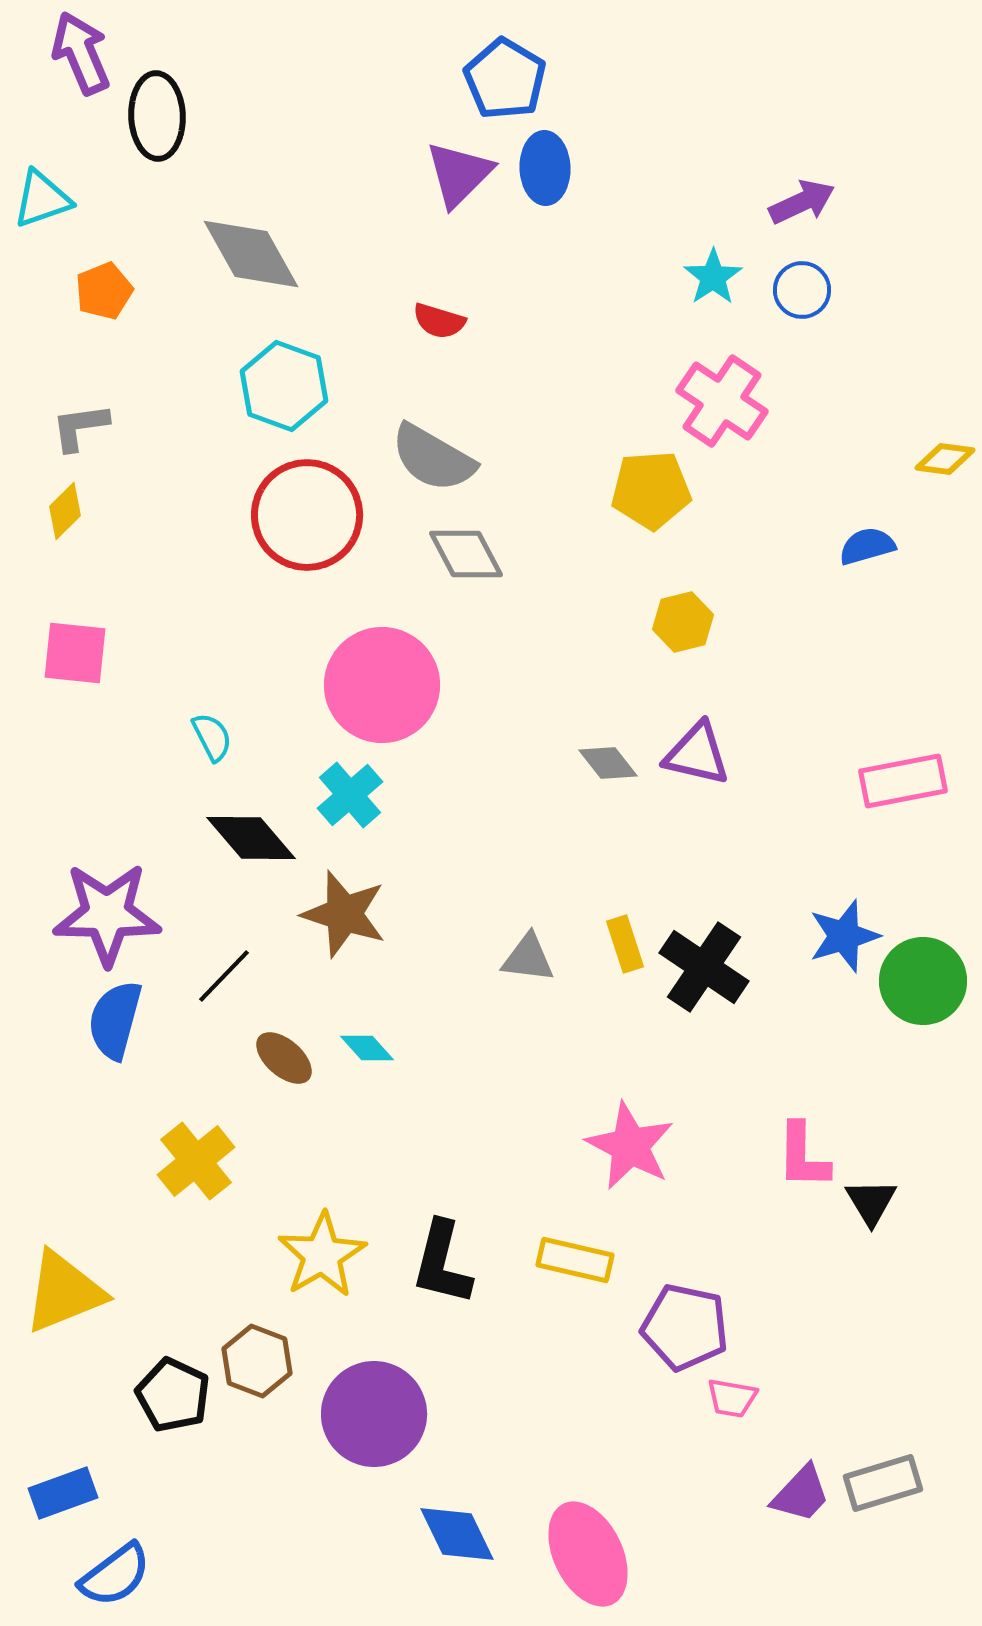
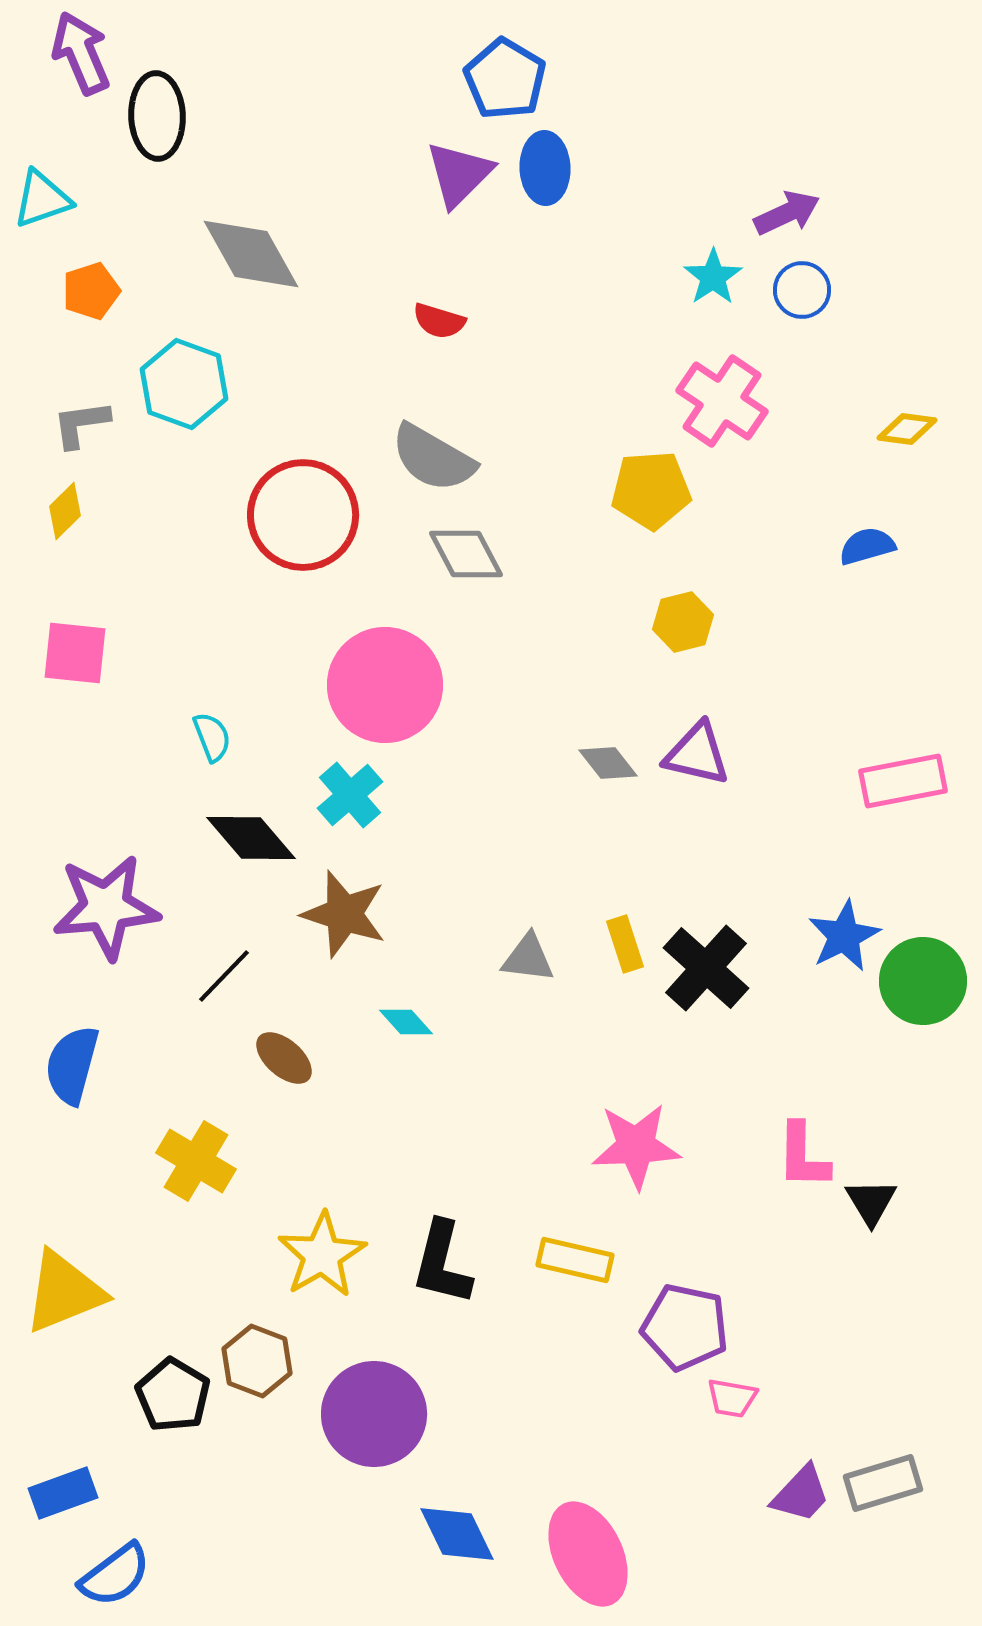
purple arrow at (802, 202): moved 15 px left, 11 px down
orange pentagon at (104, 291): moved 13 px left; rotated 4 degrees clockwise
cyan hexagon at (284, 386): moved 100 px left, 2 px up
gray L-shape at (80, 427): moved 1 px right, 3 px up
yellow diamond at (945, 459): moved 38 px left, 30 px up
red circle at (307, 515): moved 4 px left
pink circle at (382, 685): moved 3 px right
cyan semicircle at (212, 737): rotated 6 degrees clockwise
purple star at (107, 914): moved 1 px left, 7 px up; rotated 6 degrees counterclockwise
blue star at (844, 936): rotated 10 degrees counterclockwise
black cross at (704, 967): moved 2 px right, 1 px down; rotated 8 degrees clockwise
blue semicircle at (115, 1020): moved 43 px left, 45 px down
cyan diamond at (367, 1048): moved 39 px right, 26 px up
pink star at (630, 1146): moved 6 px right; rotated 30 degrees counterclockwise
yellow cross at (196, 1161): rotated 20 degrees counterclockwise
black pentagon at (173, 1395): rotated 6 degrees clockwise
